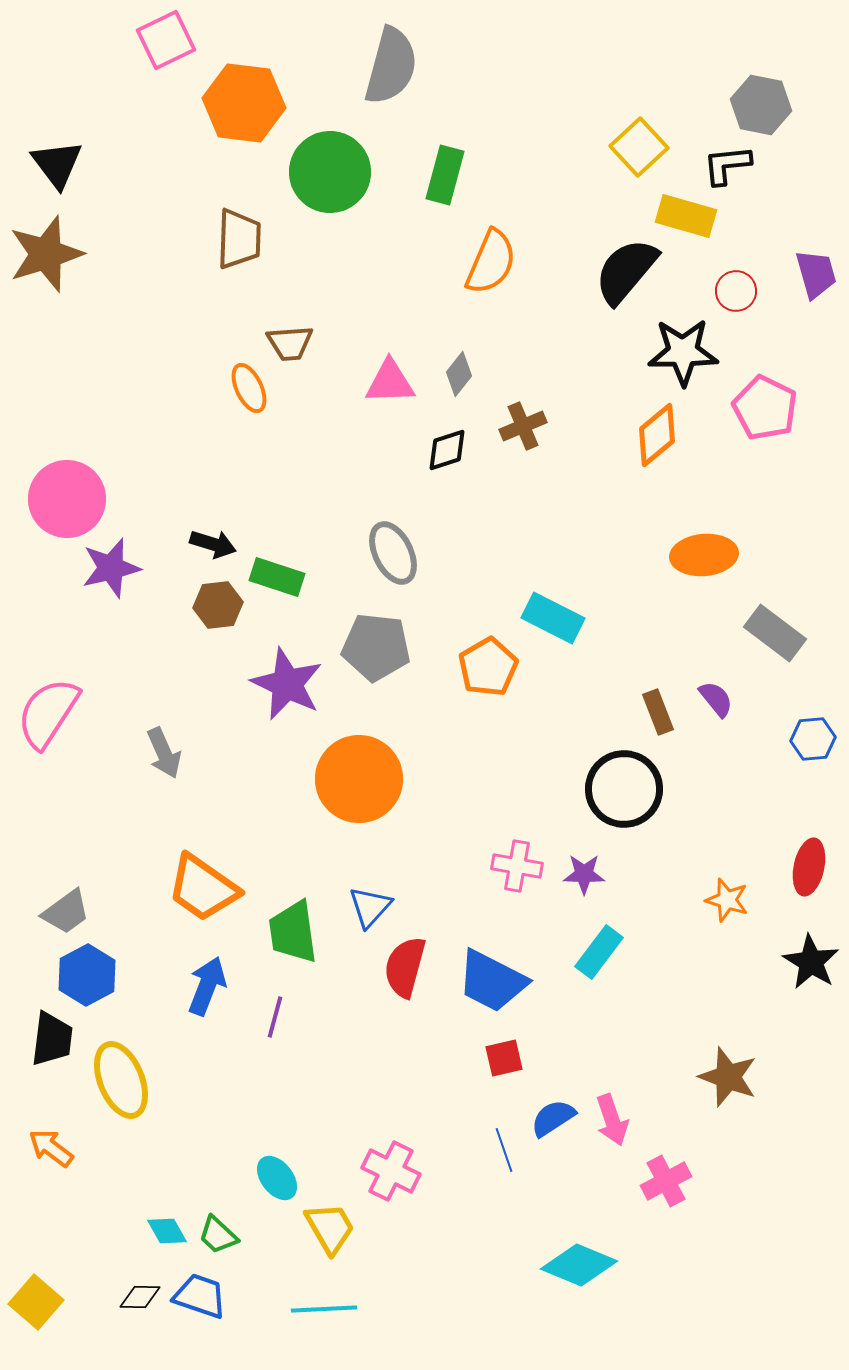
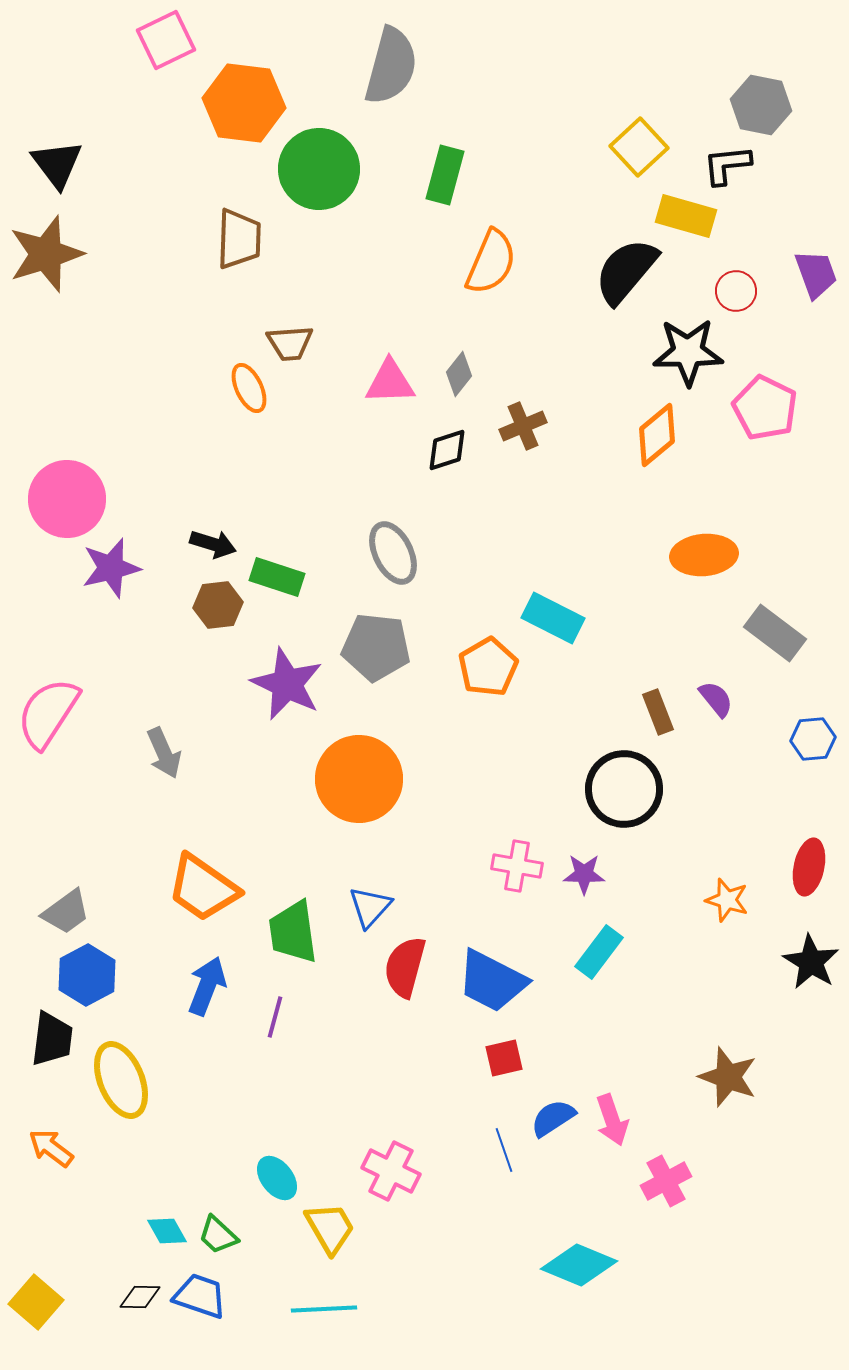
green circle at (330, 172): moved 11 px left, 3 px up
purple trapezoid at (816, 274): rotated 4 degrees counterclockwise
black star at (683, 352): moved 5 px right
